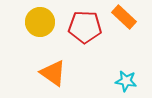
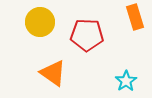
orange rectangle: moved 11 px right; rotated 30 degrees clockwise
red pentagon: moved 2 px right, 8 px down
cyan star: rotated 30 degrees clockwise
